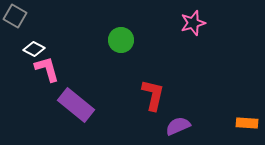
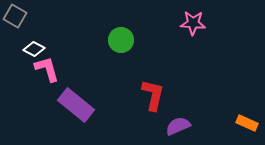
pink star: rotated 20 degrees clockwise
orange rectangle: rotated 20 degrees clockwise
